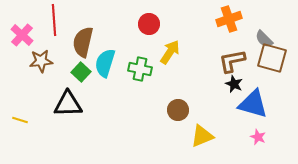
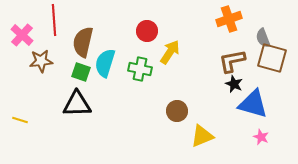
red circle: moved 2 px left, 7 px down
gray semicircle: moved 1 px left, 1 px up; rotated 24 degrees clockwise
green square: rotated 24 degrees counterclockwise
black triangle: moved 9 px right
brown circle: moved 1 px left, 1 px down
pink star: moved 3 px right
